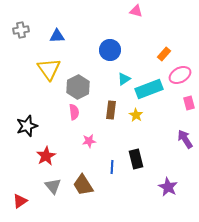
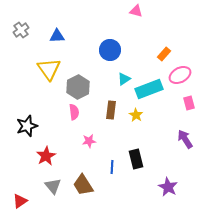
gray cross: rotated 28 degrees counterclockwise
